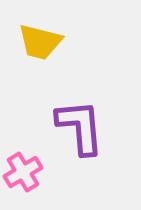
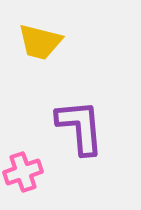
pink cross: rotated 12 degrees clockwise
